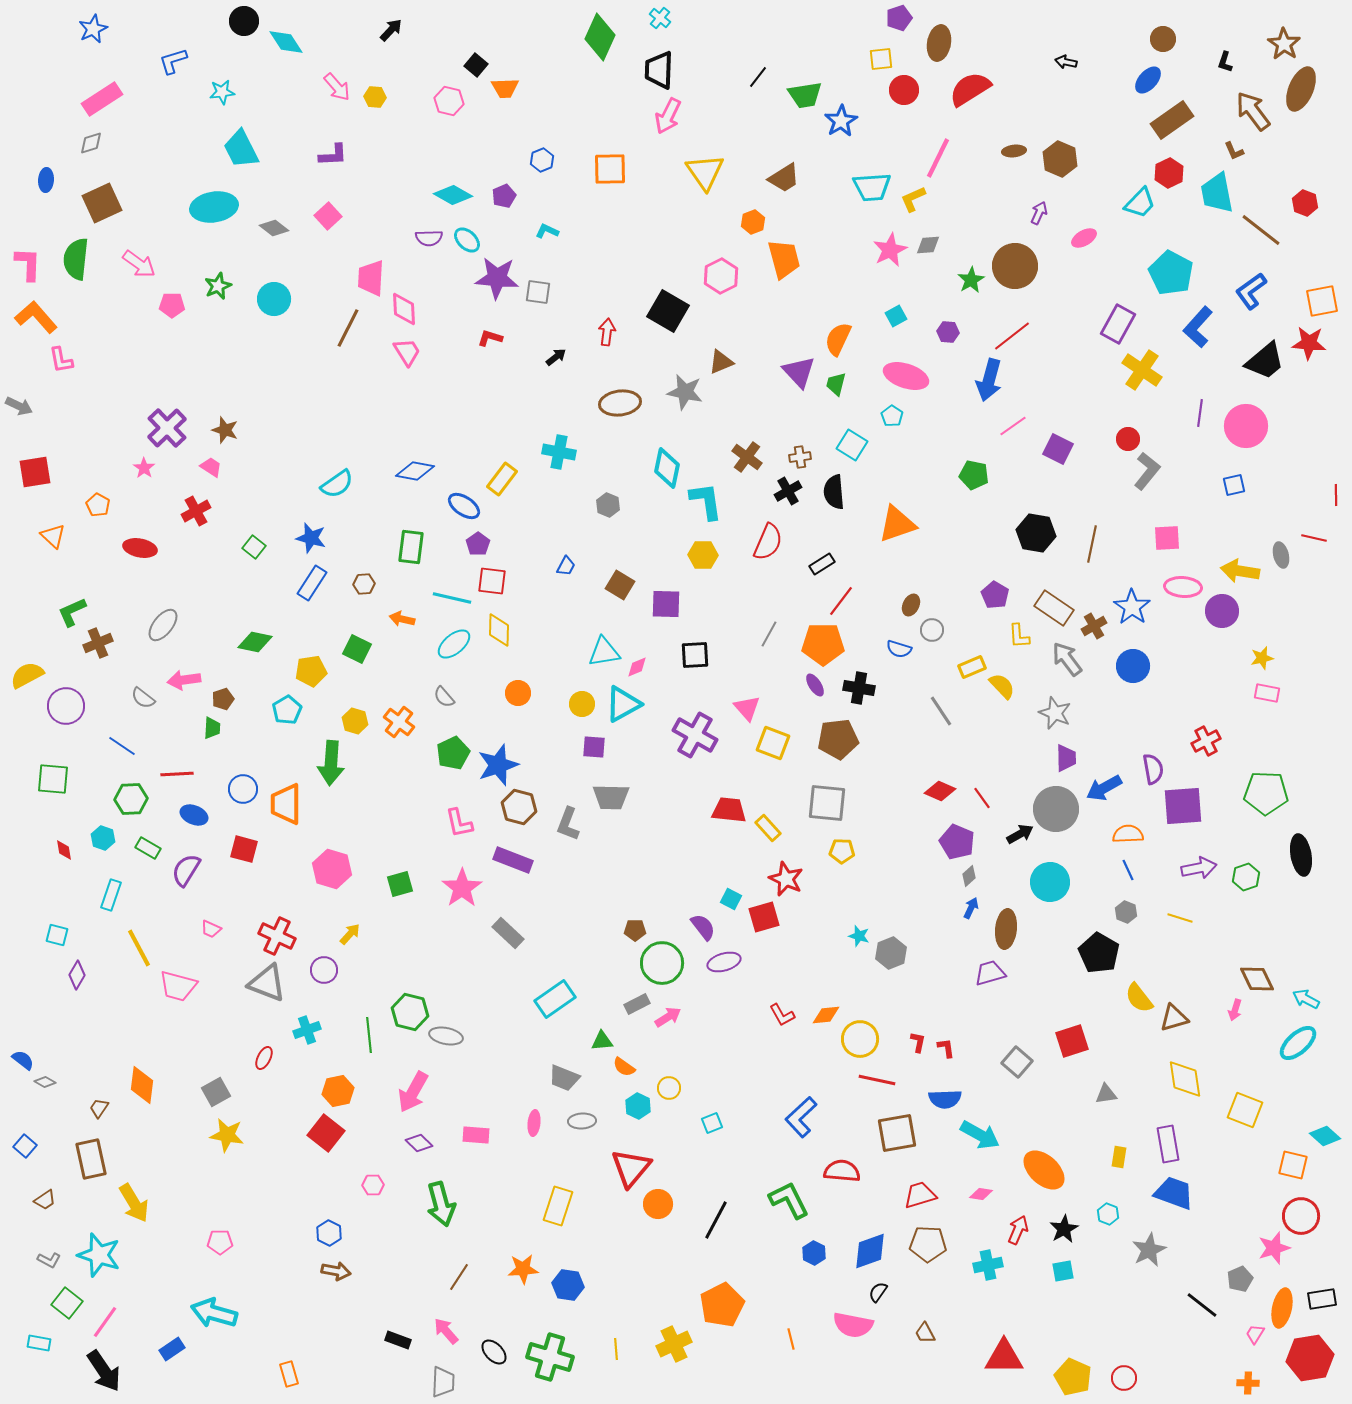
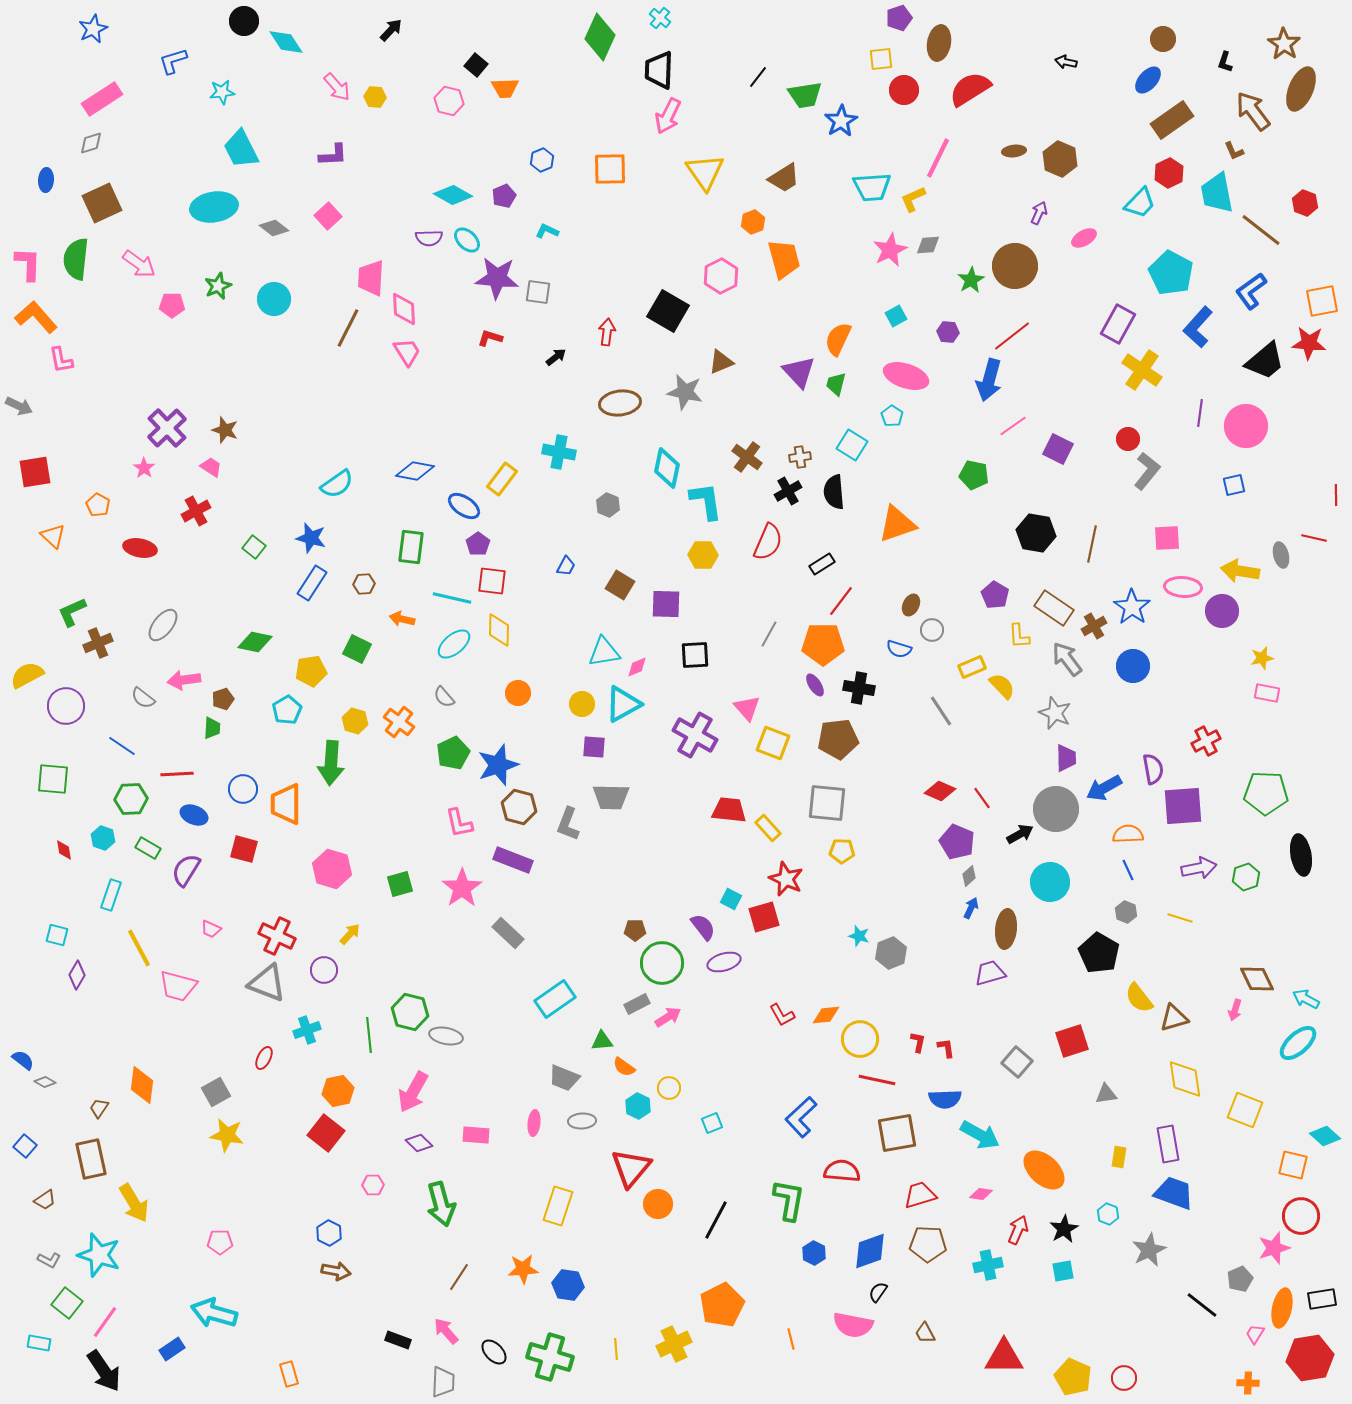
green L-shape at (789, 1200): rotated 36 degrees clockwise
